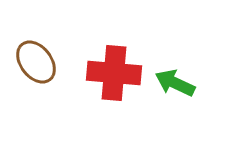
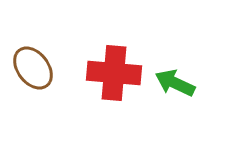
brown ellipse: moved 3 px left, 6 px down
